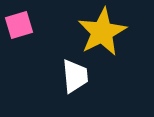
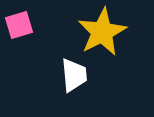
white trapezoid: moved 1 px left, 1 px up
